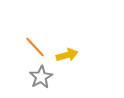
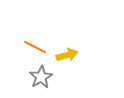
orange line: rotated 20 degrees counterclockwise
